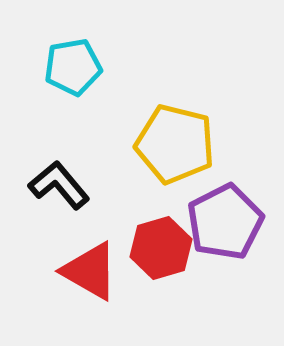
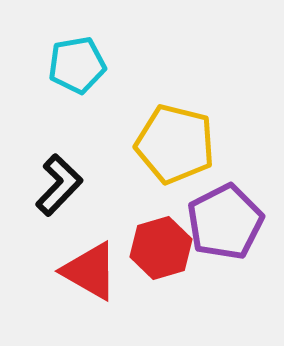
cyan pentagon: moved 4 px right, 2 px up
black L-shape: rotated 84 degrees clockwise
